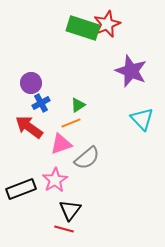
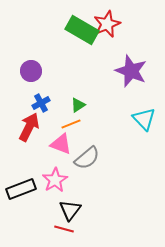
green rectangle: moved 1 px left, 2 px down; rotated 12 degrees clockwise
purple circle: moved 12 px up
cyan triangle: moved 2 px right
orange line: moved 1 px down
red arrow: rotated 80 degrees clockwise
pink triangle: rotated 40 degrees clockwise
